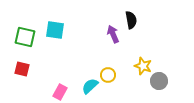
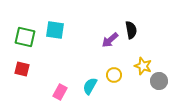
black semicircle: moved 10 px down
purple arrow: moved 3 px left, 6 px down; rotated 108 degrees counterclockwise
yellow circle: moved 6 px right
cyan semicircle: rotated 18 degrees counterclockwise
